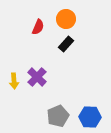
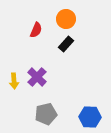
red semicircle: moved 2 px left, 3 px down
gray pentagon: moved 12 px left, 2 px up; rotated 10 degrees clockwise
